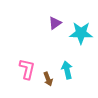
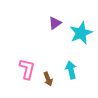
cyan star: rotated 25 degrees counterclockwise
cyan arrow: moved 4 px right
